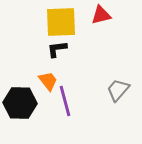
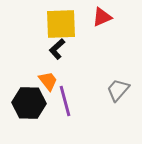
red triangle: moved 1 px right, 2 px down; rotated 10 degrees counterclockwise
yellow square: moved 2 px down
black L-shape: rotated 35 degrees counterclockwise
black hexagon: moved 9 px right
